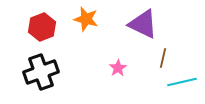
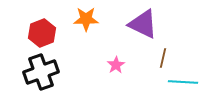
orange star: rotated 15 degrees counterclockwise
red hexagon: moved 6 px down
pink star: moved 2 px left, 3 px up
cyan line: moved 1 px right; rotated 16 degrees clockwise
